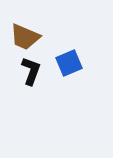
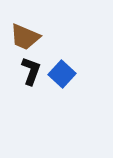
blue square: moved 7 px left, 11 px down; rotated 24 degrees counterclockwise
